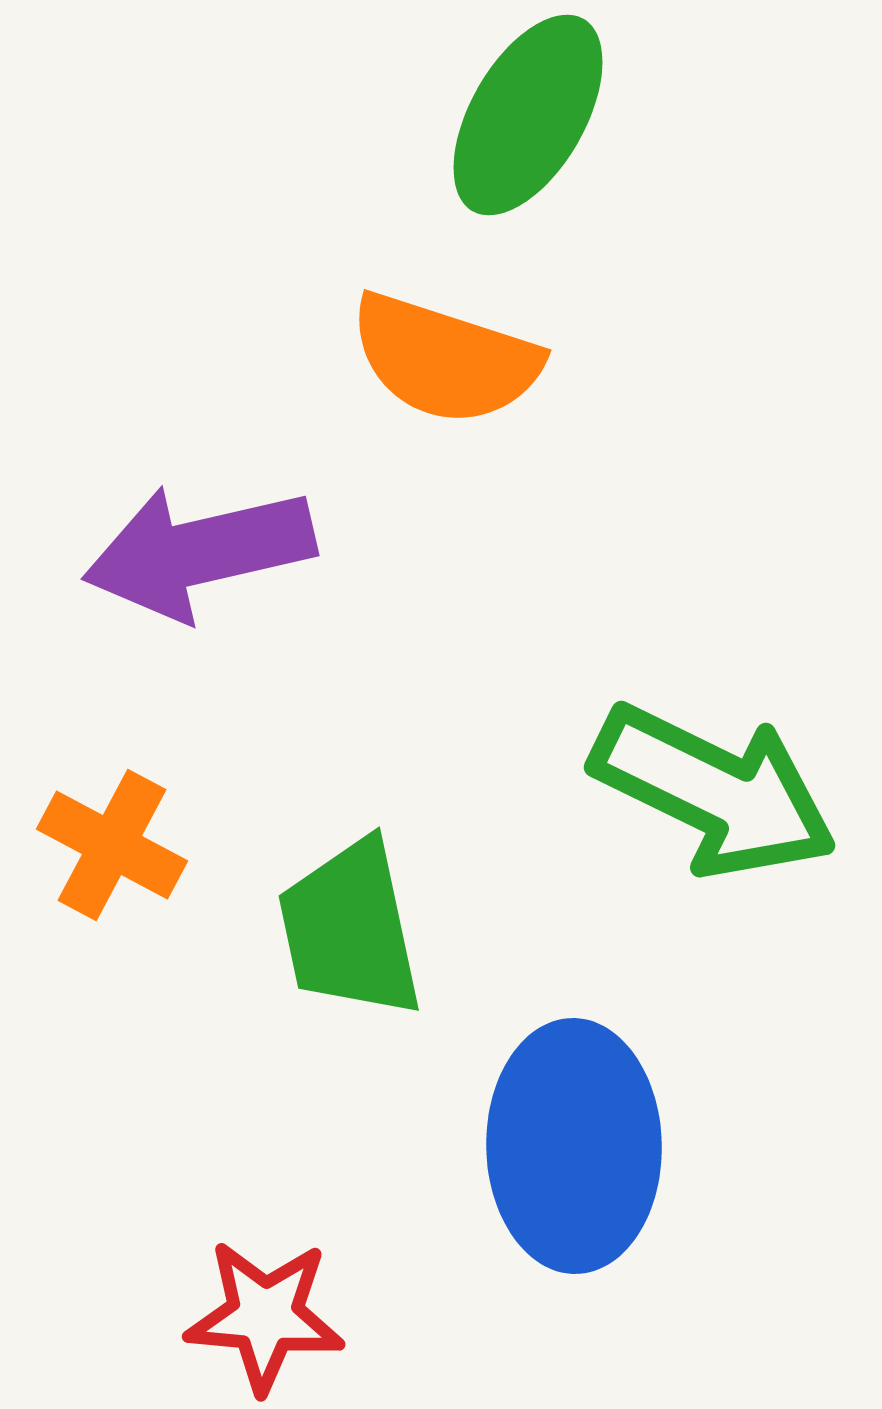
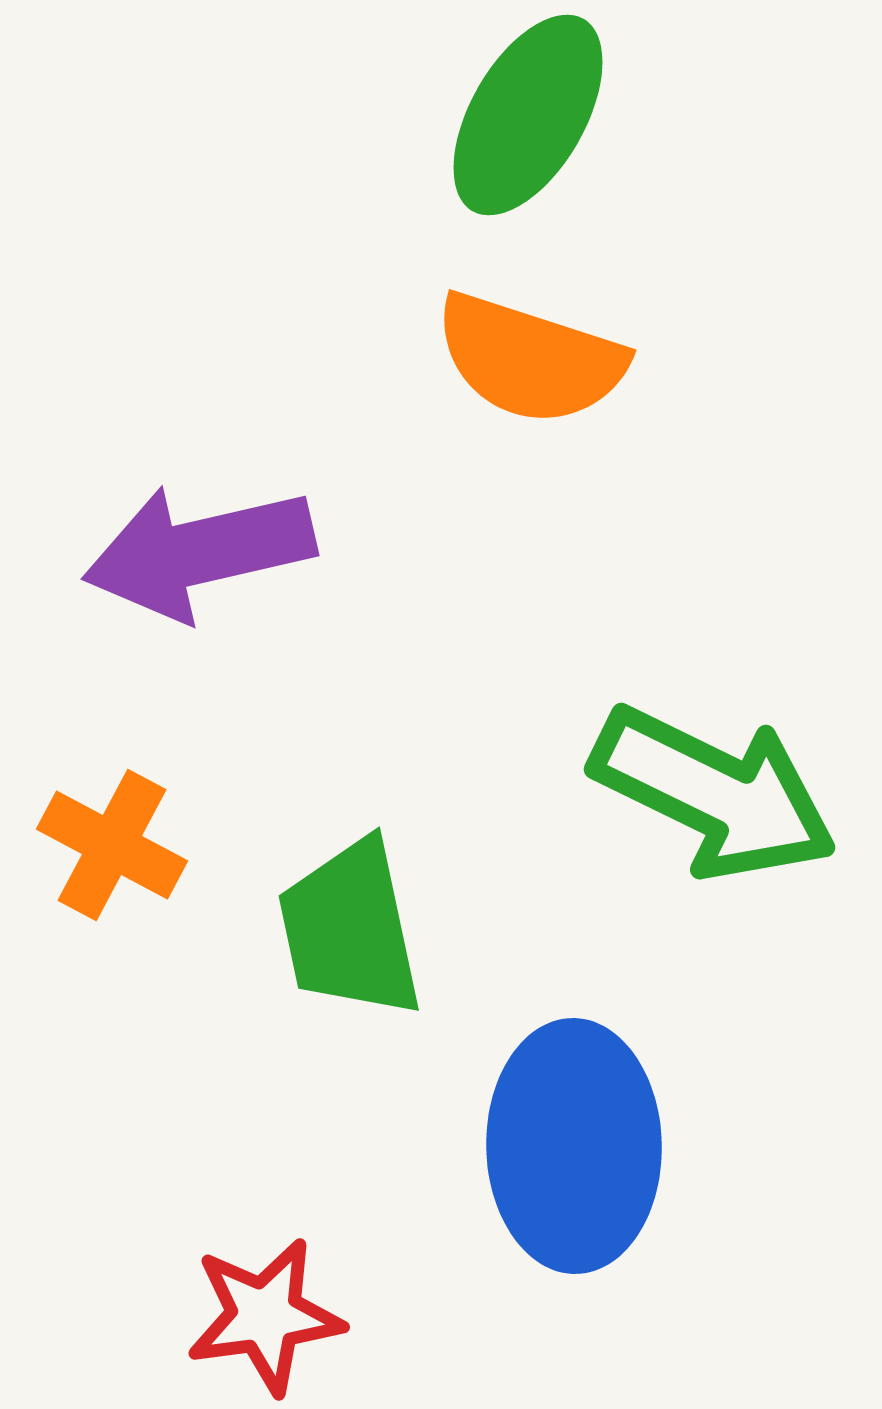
orange semicircle: moved 85 px right
green arrow: moved 2 px down
red star: rotated 13 degrees counterclockwise
